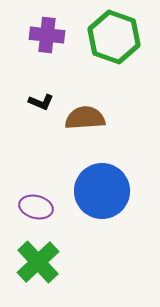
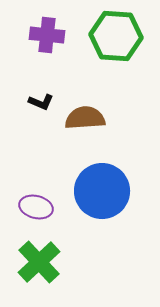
green hexagon: moved 2 px right, 1 px up; rotated 15 degrees counterclockwise
green cross: moved 1 px right
